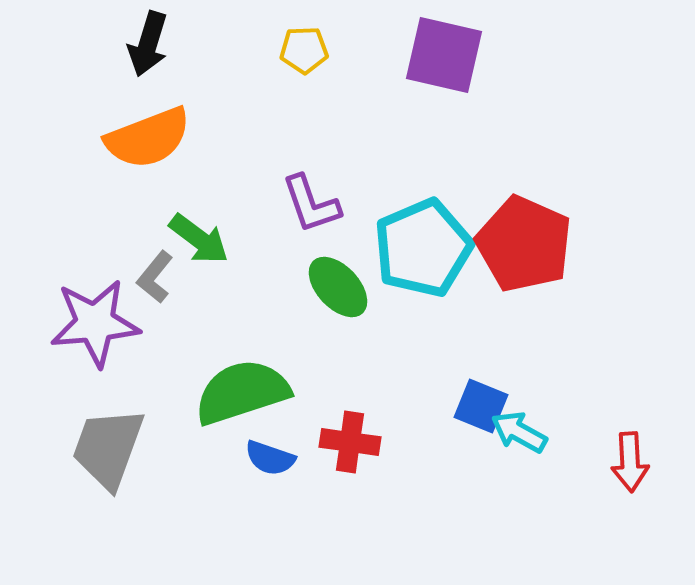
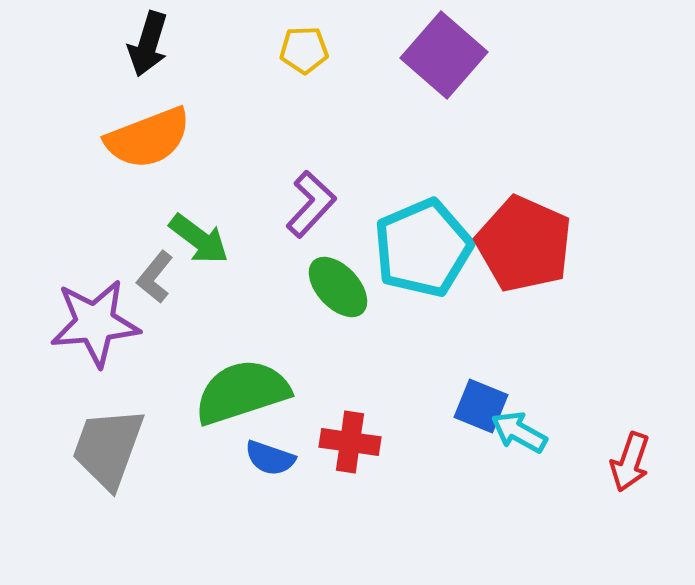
purple square: rotated 28 degrees clockwise
purple L-shape: rotated 118 degrees counterclockwise
red arrow: rotated 22 degrees clockwise
